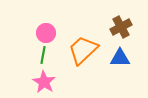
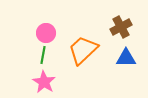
blue triangle: moved 6 px right
